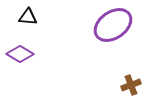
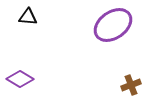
purple diamond: moved 25 px down
